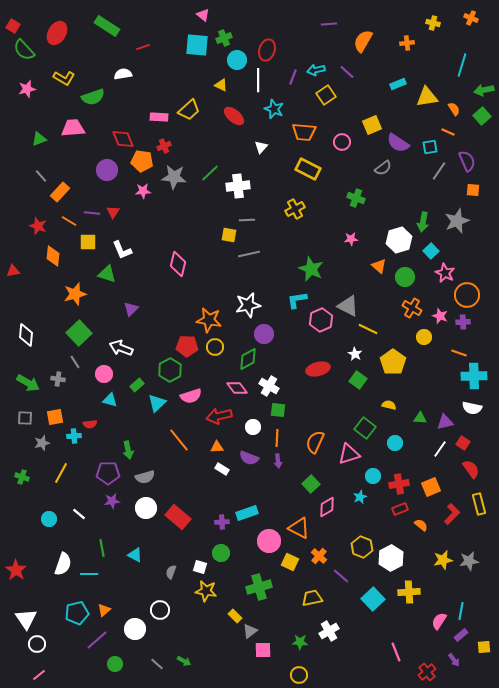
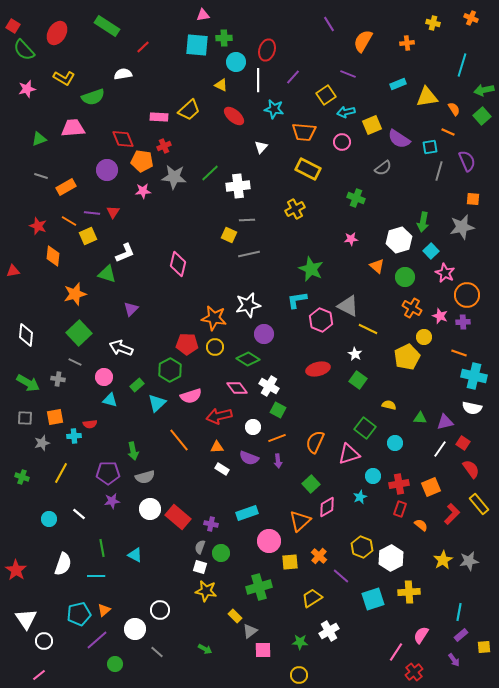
pink triangle at (203, 15): rotated 48 degrees counterclockwise
purple line at (329, 24): rotated 63 degrees clockwise
green cross at (224, 38): rotated 21 degrees clockwise
red line at (143, 47): rotated 24 degrees counterclockwise
cyan circle at (237, 60): moved 1 px left, 2 px down
cyan arrow at (316, 70): moved 30 px right, 42 px down
purple line at (347, 72): moved 1 px right, 2 px down; rotated 21 degrees counterclockwise
purple line at (293, 77): rotated 21 degrees clockwise
cyan star at (274, 109): rotated 12 degrees counterclockwise
purple semicircle at (398, 143): moved 1 px right, 4 px up
gray line at (439, 171): rotated 18 degrees counterclockwise
gray line at (41, 176): rotated 32 degrees counterclockwise
orange square at (473, 190): moved 9 px down
orange rectangle at (60, 192): moved 6 px right, 5 px up; rotated 18 degrees clockwise
gray star at (457, 221): moved 5 px right, 6 px down; rotated 10 degrees clockwise
yellow square at (229, 235): rotated 14 degrees clockwise
yellow square at (88, 242): moved 6 px up; rotated 24 degrees counterclockwise
white L-shape at (122, 250): moved 3 px right, 3 px down; rotated 90 degrees counterclockwise
orange triangle at (379, 266): moved 2 px left
orange star at (209, 320): moved 5 px right, 2 px up
pink hexagon at (321, 320): rotated 15 degrees counterclockwise
red pentagon at (187, 346): moved 2 px up
green diamond at (248, 359): rotated 60 degrees clockwise
gray line at (75, 362): rotated 32 degrees counterclockwise
yellow pentagon at (393, 362): moved 14 px right, 5 px up; rotated 10 degrees clockwise
pink circle at (104, 374): moved 3 px down
cyan cross at (474, 376): rotated 15 degrees clockwise
green square at (278, 410): rotated 21 degrees clockwise
orange line at (277, 438): rotated 66 degrees clockwise
green arrow at (128, 450): moved 5 px right, 1 px down
yellow rectangle at (479, 504): rotated 25 degrees counterclockwise
white circle at (146, 508): moved 4 px right, 1 px down
red rectangle at (400, 509): rotated 49 degrees counterclockwise
purple cross at (222, 522): moved 11 px left, 2 px down; rotated 16 degrees clockwise
orange triangle at (299, 528): moved 1 px right, 7 px up; rotated 50 degrees clockwise
yellow star at (443, 560): rotated 18 degrees counterclockwise
yellow square at (290, 562): rotated 30 degrees counterclockwise
gray semicircle at (171, 572): moved 29 px right, 25 px up
cyan line at (89, 574): moved 7 px right, 2 px down
yellow trapezoid at (312, 598): rotated 20 degrees counterclockwise
cyan square at (373, 599): rotated 25 degrees clockwise
cyan line at (461, 611): moved 2 px left, 1 px down
cyan pentagon at (77, 613): moved 2 px right, 1 px down
pink semicircle at (439, 621): moved 18 px left, 14 px down
white circle at (37, 644): moved 7 px right, 3 px up
pink line at (396, 652): rotated 54 degrees clockwise
green arrow at (184, 661): moved 21 px right, 12 px up
gray line at (157, 664): moved 12 px up
red cross at (427, 672): moved 13 px left
